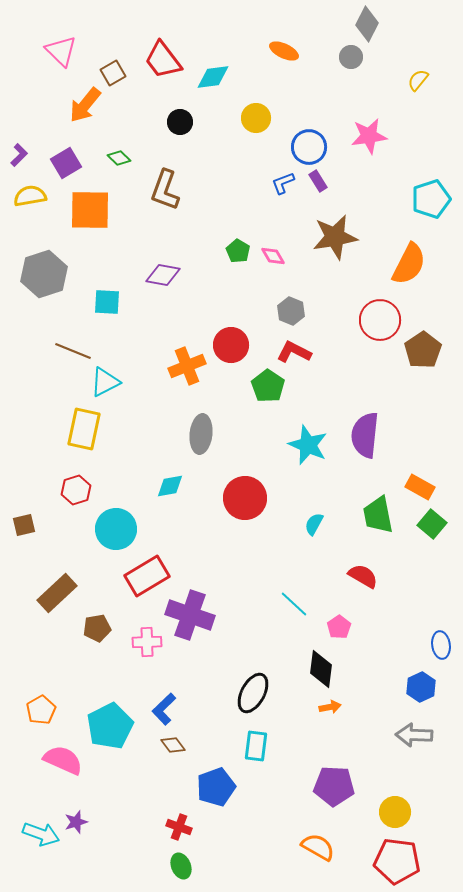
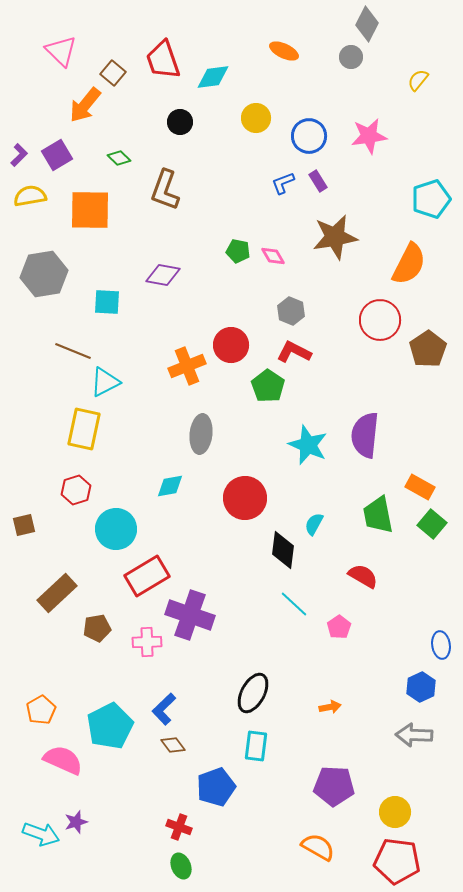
red trapezoid at (163, 60): rotated 18 degrees clockwise
brown square at (113, 73): rotated 20 degrees counterclockwise
blue circle at (309, 147): moved 11 px up
purple square at (66, 163): moved 9 px left, 8 px up
green pentagon at (238, 251): rotated 20 degrees counterclockwise
gray hexagon at (44, 274): rotated 9 degrees clockwise
brown pentagon at (423, 350): moved 5 px right, 1 px up
black diamond at (321, 669): moved 38 px left, 119 px up
